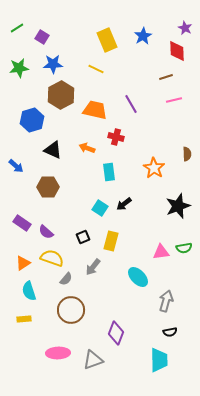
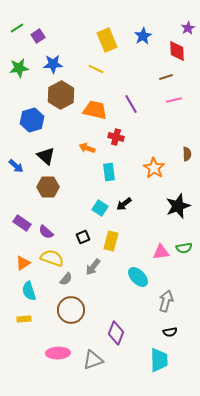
purple star at (185, 28): moved 3 px right; rotated 16 degrees clockwise
purple square at (42, 37): moved 4 px left, 1 px up; rotated 24 degrees clockwise
black triangle at (53, 150): moved 7 px left, 6 px down; rotated 18 degrees clockwise
